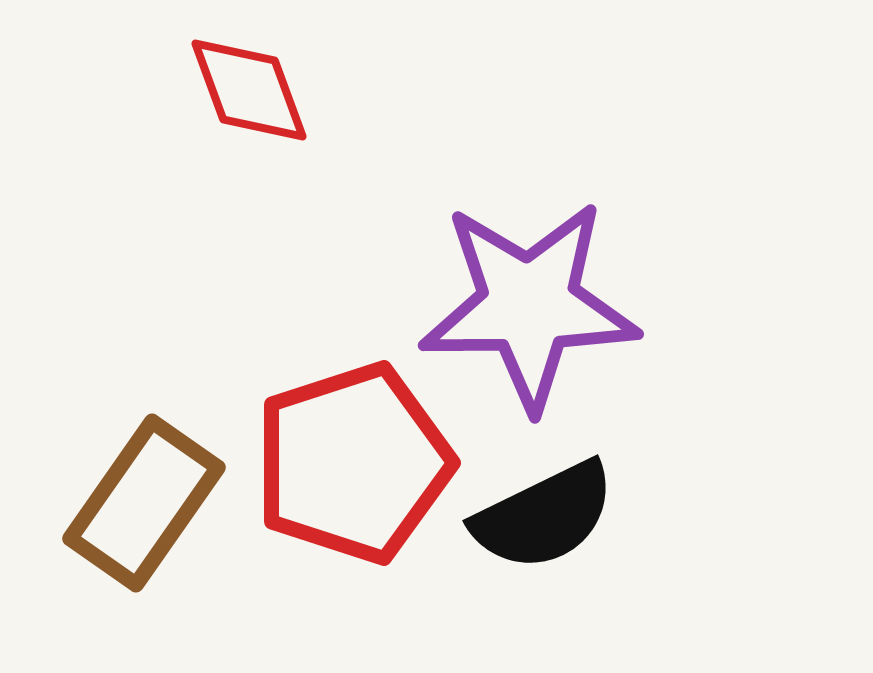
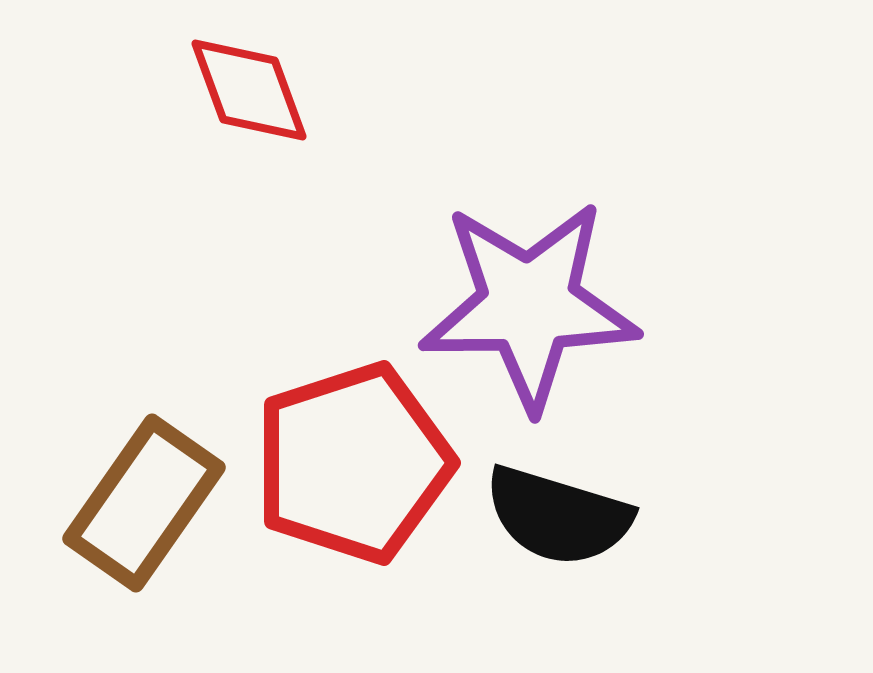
black semicircle: moved 14 px right; rotated 43 degrees clockwise
